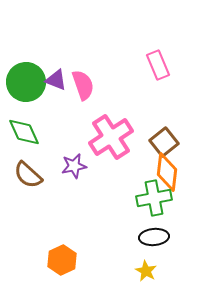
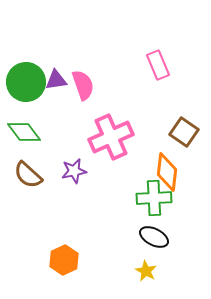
purple triangle: rotated 30 degrees counterclockwise
green diamond: rotated 12 degrees counterclockwise
pink cross: rotated 9 degrees clockwise
brown square: moved 20 px right, 10 px up; rotated 16 degrees counterclockwise
purple star: moved 5 px down
green cross: rotated 8 degrees clockwise
black ellipse: rotated 32 degrees clockwise
orange hexagon: moved 2 px right
